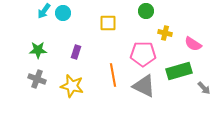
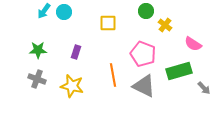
cyan circle: moved 1 px right, 1 px up
yellow cross: moved 8 px up; rotated 24 degrees clockwise
pink pentagon: rotated 20 degrees clockwise
